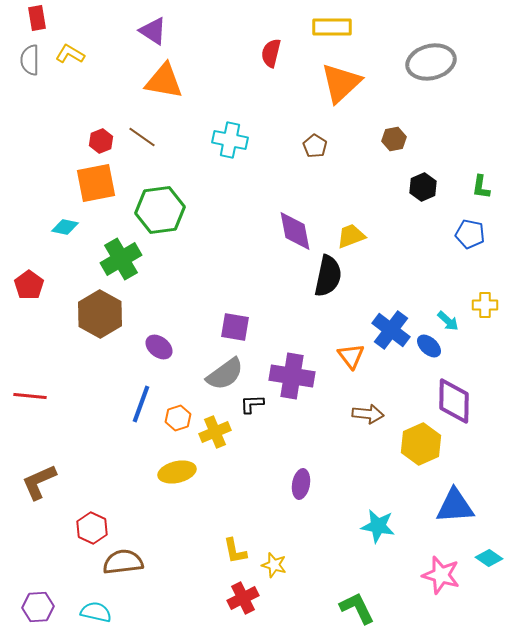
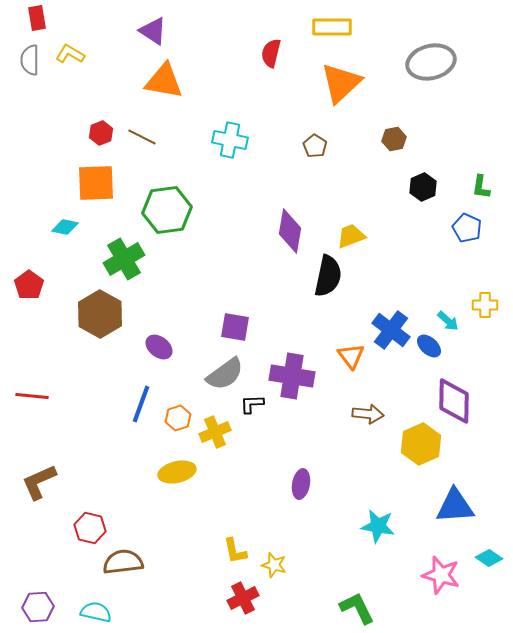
brown line at (142, 137): rotated 8 degrees counterclockwise
red hexagon at (101, 141): moved 8 px up
orange square at (96, 183): rotated 9 degrees clockwise
green hexagon at (160, 210): moved 7 px right
purple diamond at (295, 231): moved 5 px left; rotated 21 degrees clockwise
blue pentagon at (470, 234): moved 3 px left, 6 px up; rotated 12 degrees clockwise
green cross at (121, 259): moved 3 px right
red line at (30, 396): moved 2 px right
red hexagon at (92, 528): moved 2 px left; rotated 12 degrees counterclockwise
